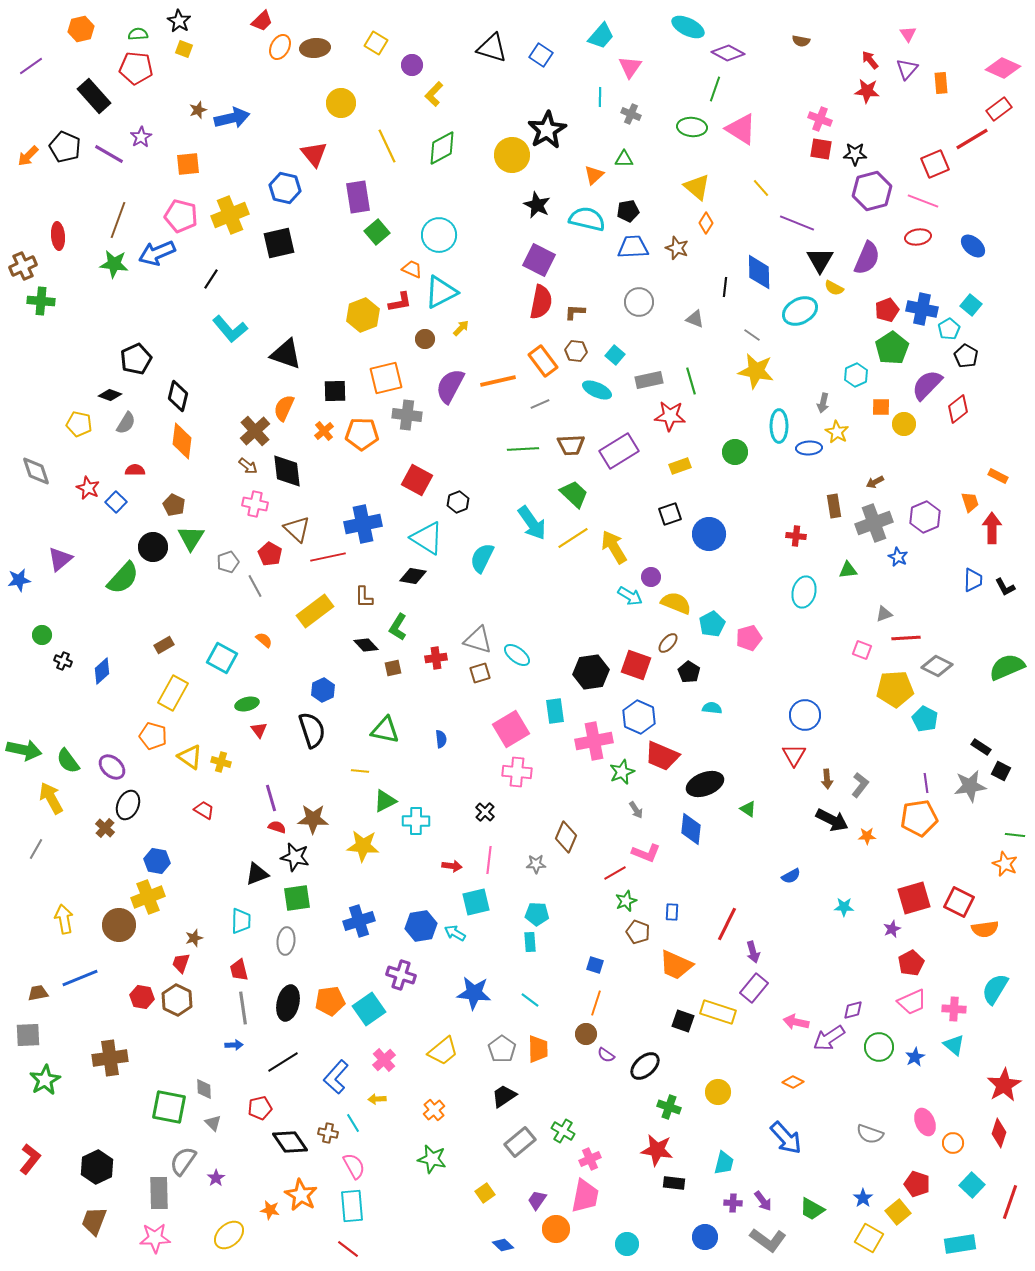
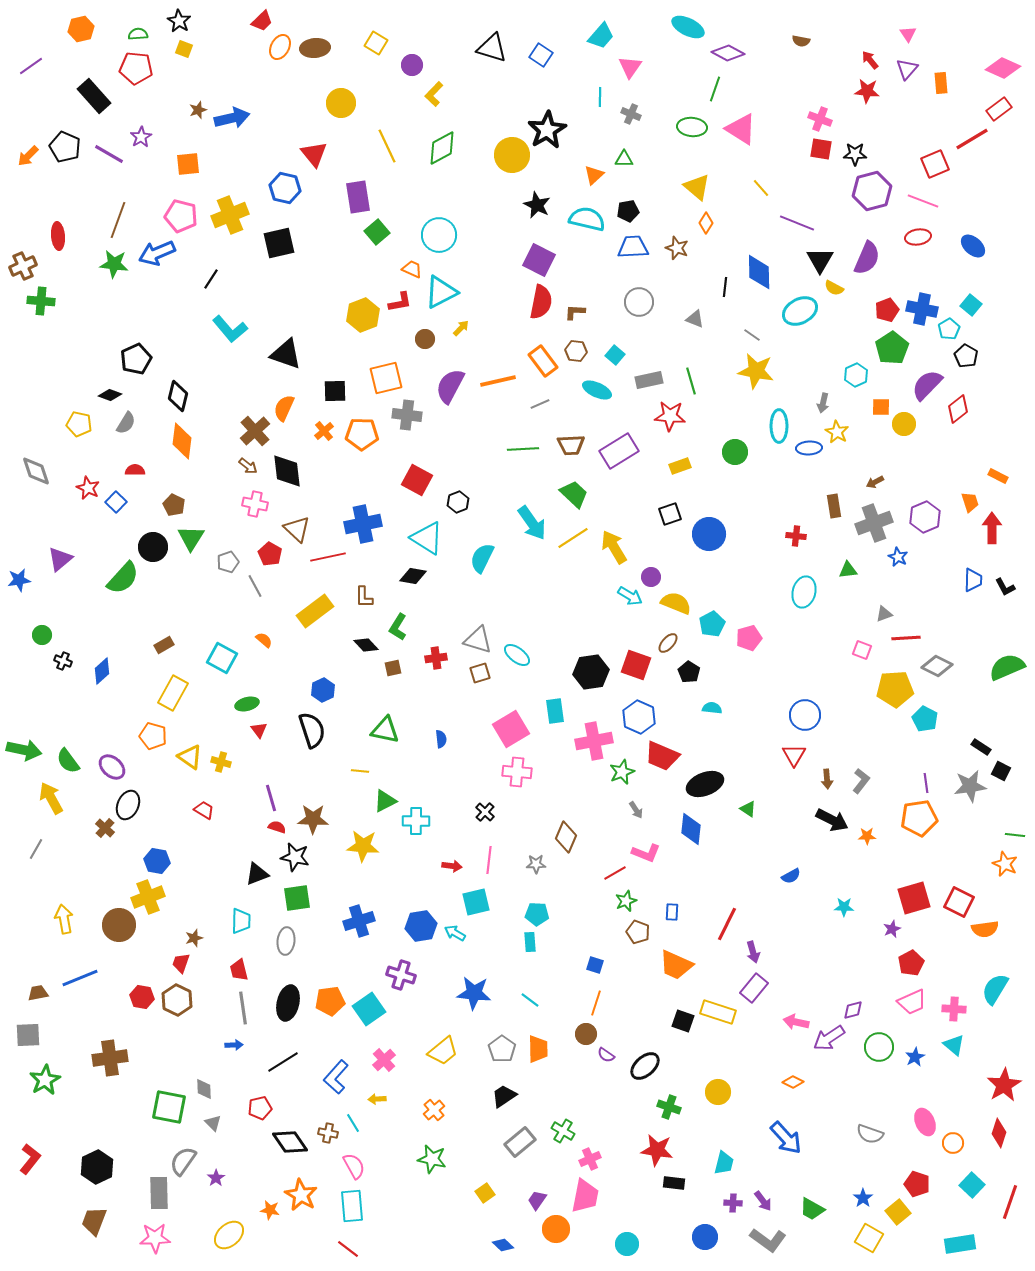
gray L-shape at (860, 785): moved 1 px right, 4 px up
